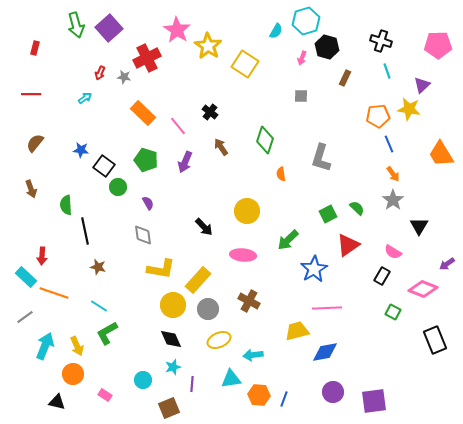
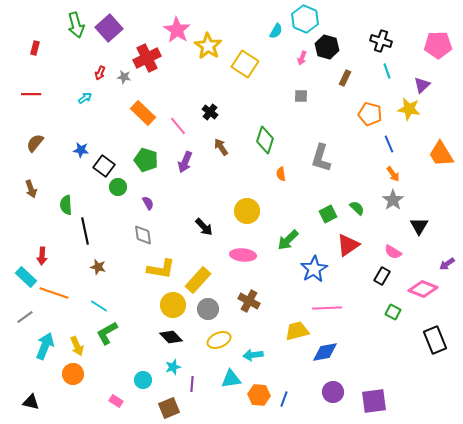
cyan hexagon at (306, 21): moved 1 px left, 2 px up; rotated 20 degrees counterclockwise
orange pentagon at (378, 116): moved 8 px left, 2 px up; rotated 20 degrees clockwise
black diamond at (171, 339): moved 2 px up; rotated 20 degrees counterclockwise
pink rectangle at (105, 395): moved 11 px right, 6 px down
black triangle at (57, 402): moved 26 px left
